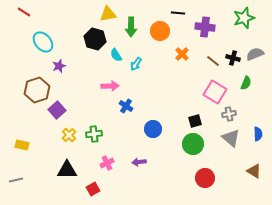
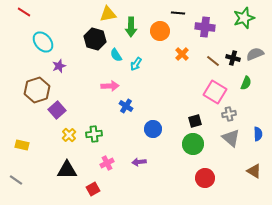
gray line: rotated 48 degrees clockwise
